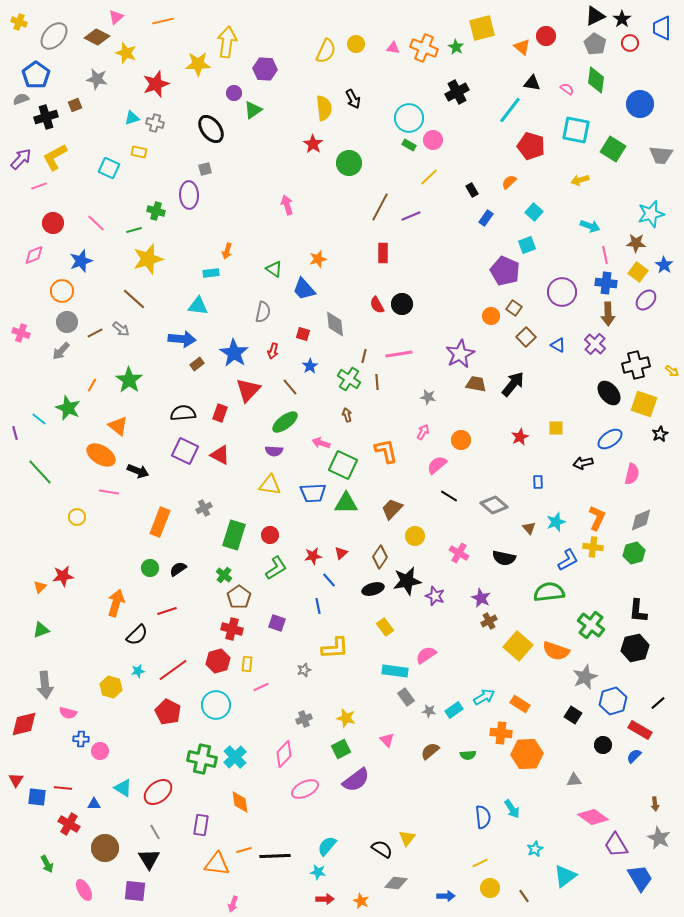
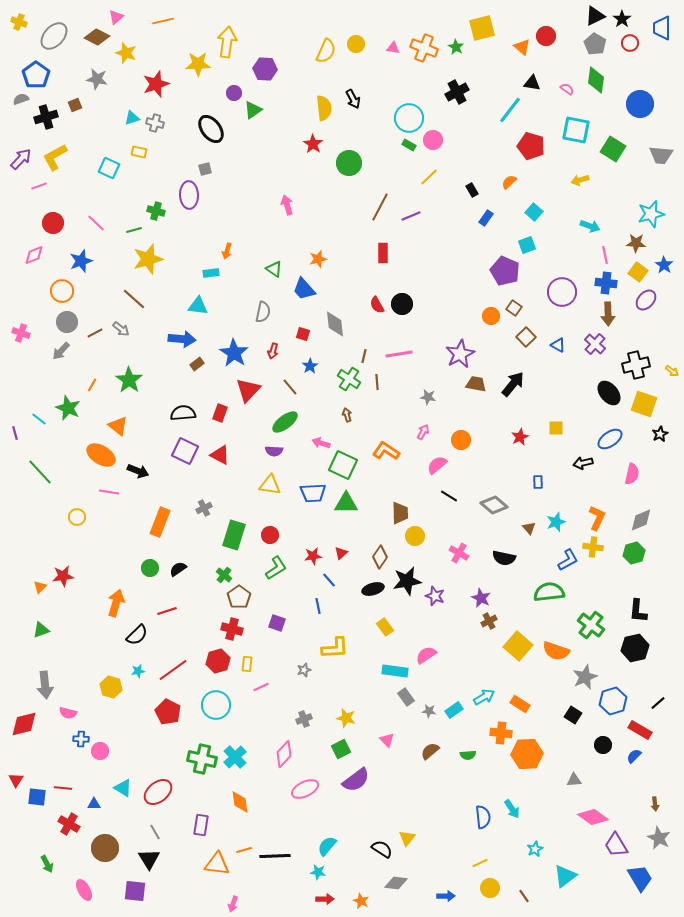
orange L-shape at (386, 451): rotated 44 degrees counterclockwise
brown trapezoid at (392, 509): moved 8 px right, 4 px down; rotated 135 degrees clockwise
